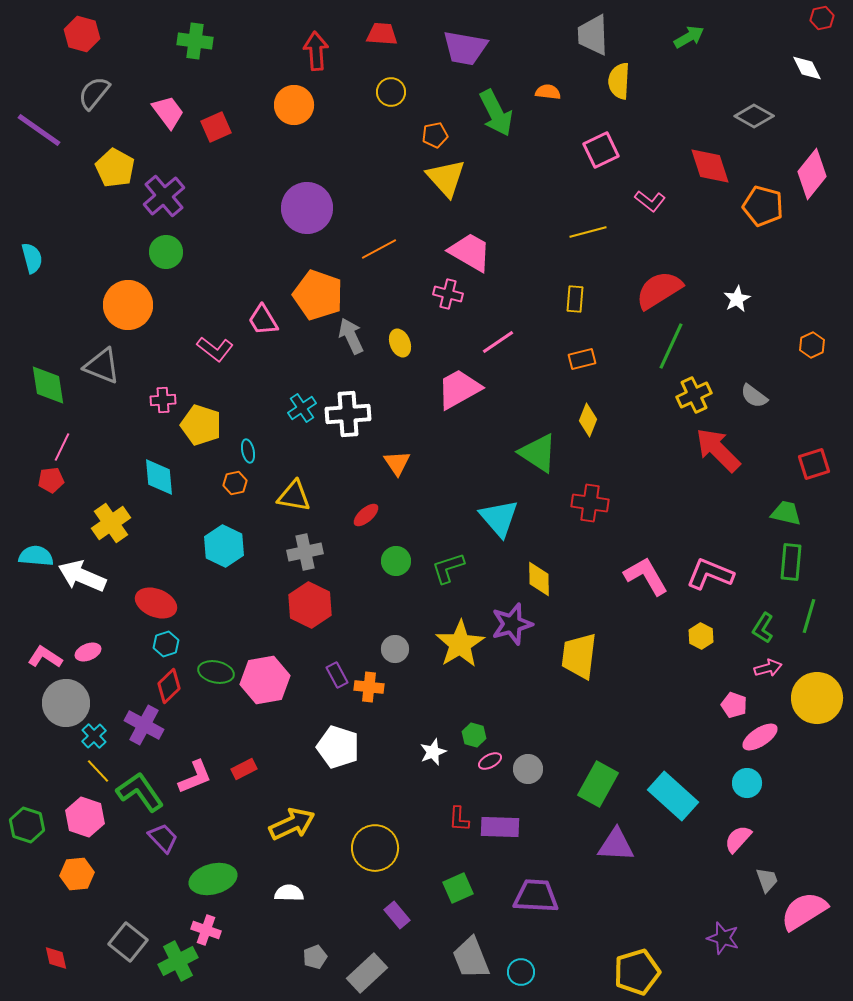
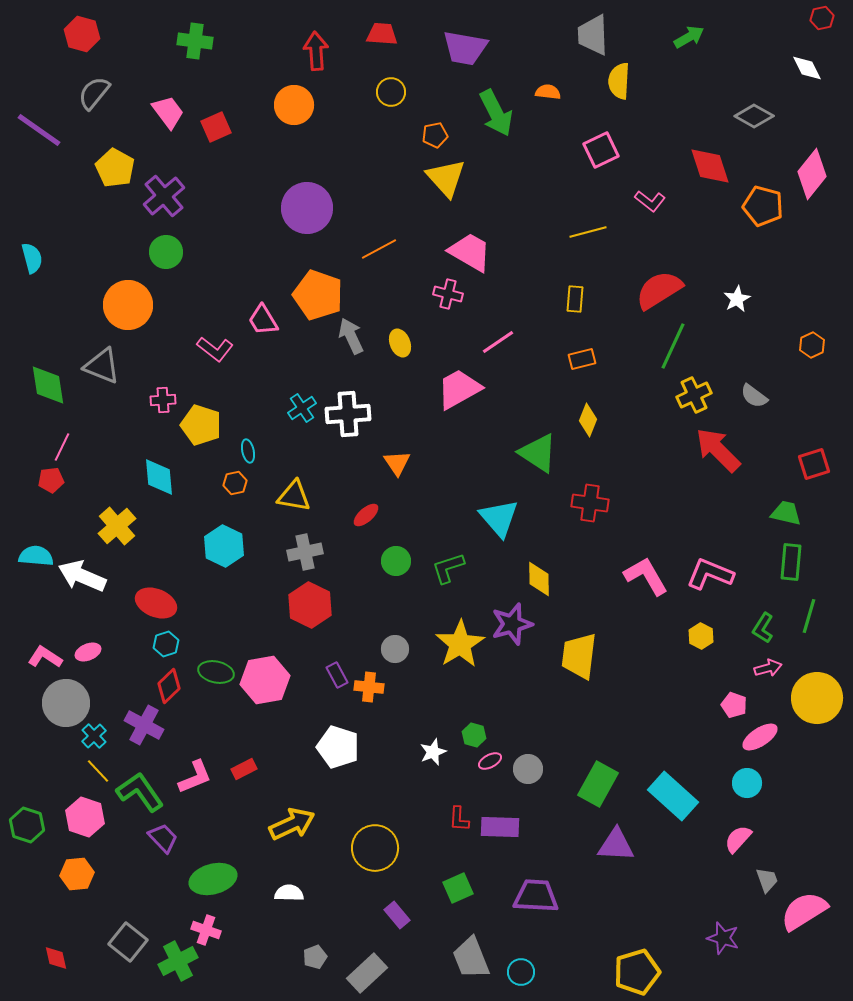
green line at (671, 346): moved 2 px right
yellow cross at (111, 523): moved 6 px right, 3 px down; rotated 6 degrees counterclockwise
